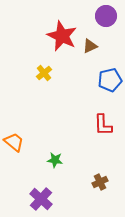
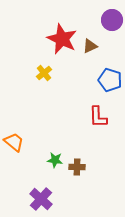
purple circle: moved 6 px right, 4 px down
red star: moved 3 px down
blue pentagon: rotated 30 degrees clockwise
red L-shape: moved 5 px left, 8 px up
brown cross: moved 23 px left, 15 px up; rotated 28 degrees clockwise
